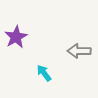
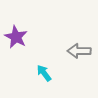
purple star: rotated 15 degrees counterclockwise
